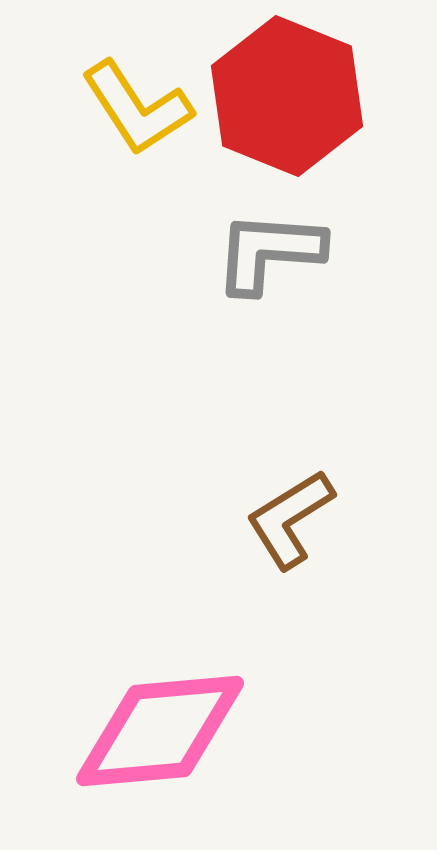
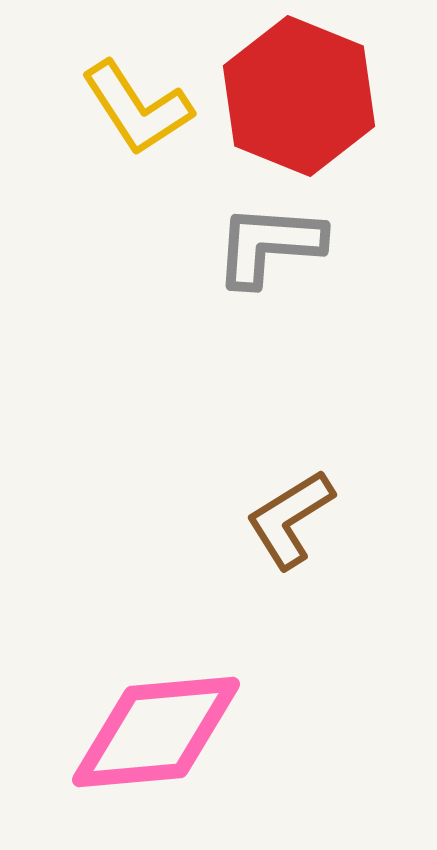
red hexagon: moved 12 px right
gray L-shape: moved 7 px up
pink diamond: moved 4 px left, 1 px down
